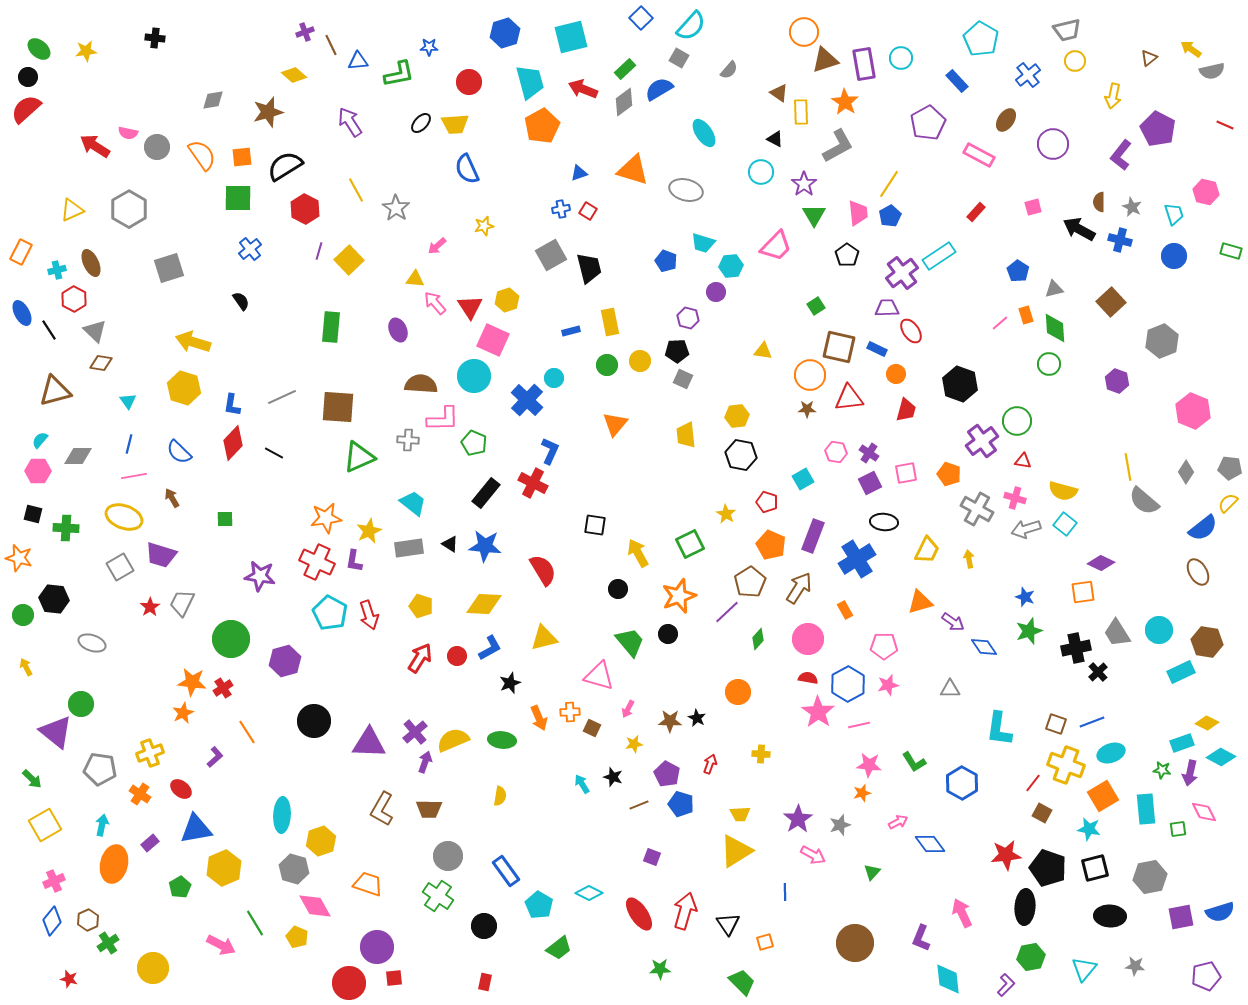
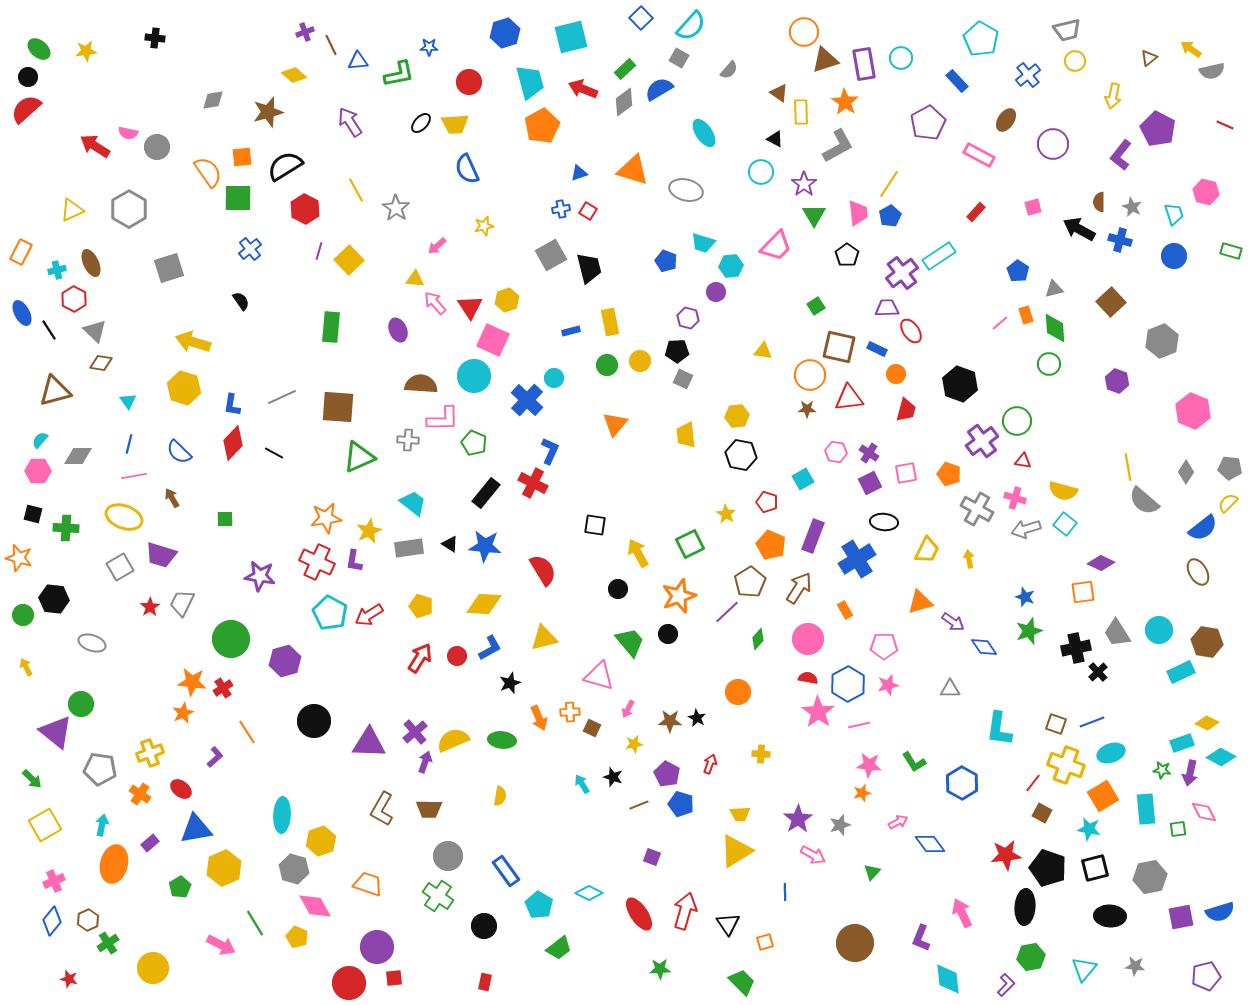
orange semicircle at (202, 155): moved 6 px right, 17 px down
red arrow at (369, 615): rotated 76 degrees clockwise
